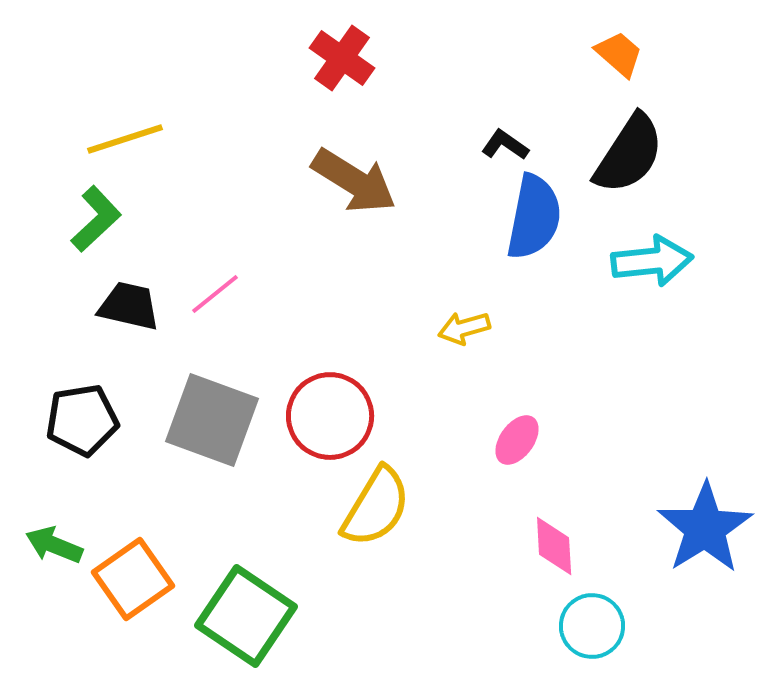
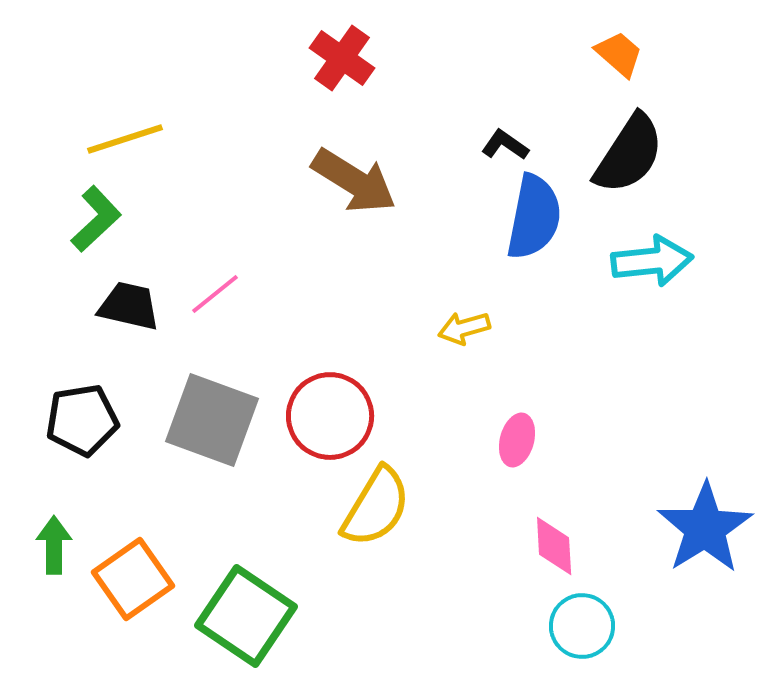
pink ellipse: rotated 21 degrees counterclockwise
green arrow: rotated 68 degrees clockwise
cyan circle: moved 10 px left
